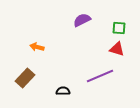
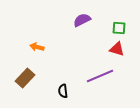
black semicircle: rotated 96 degrees counterclockwise
